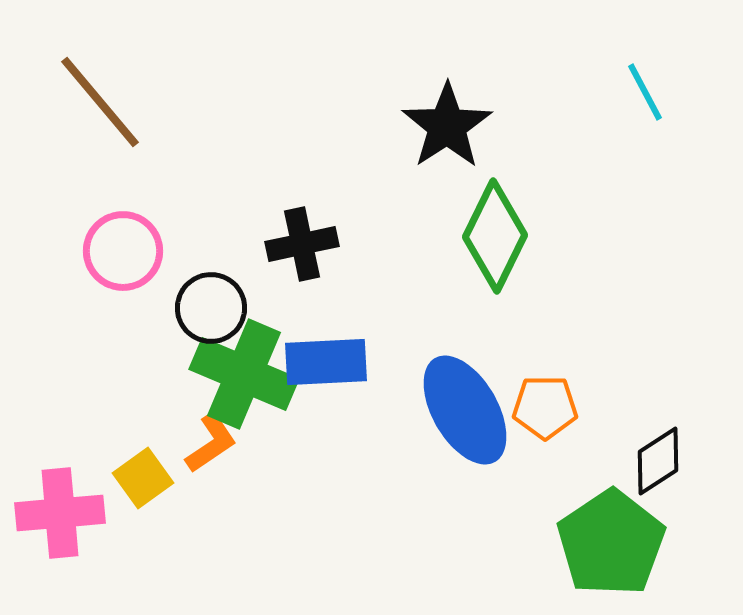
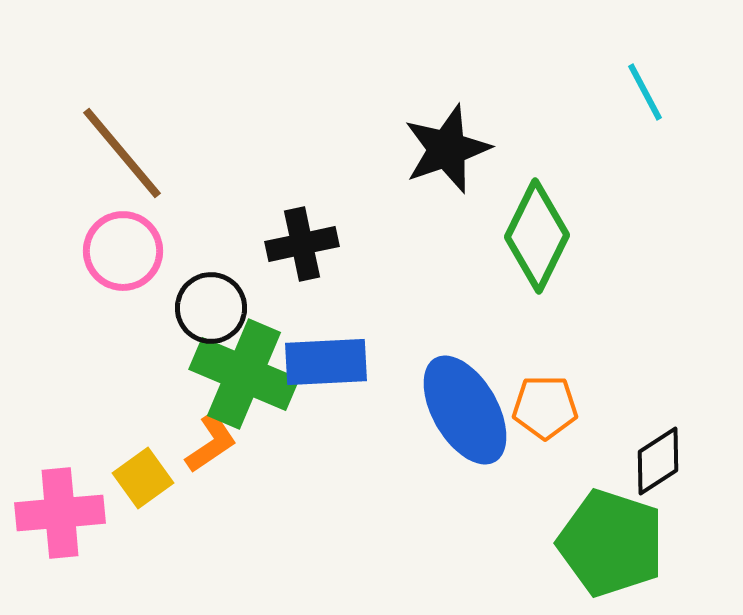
brown line: moved 22 px right, 51 px down
black star: moved 23 px down; rotated 14 degrees clockwise
green diamond: moved 42 px right
green pentagon: rotated 20 degrees counterclockwise
